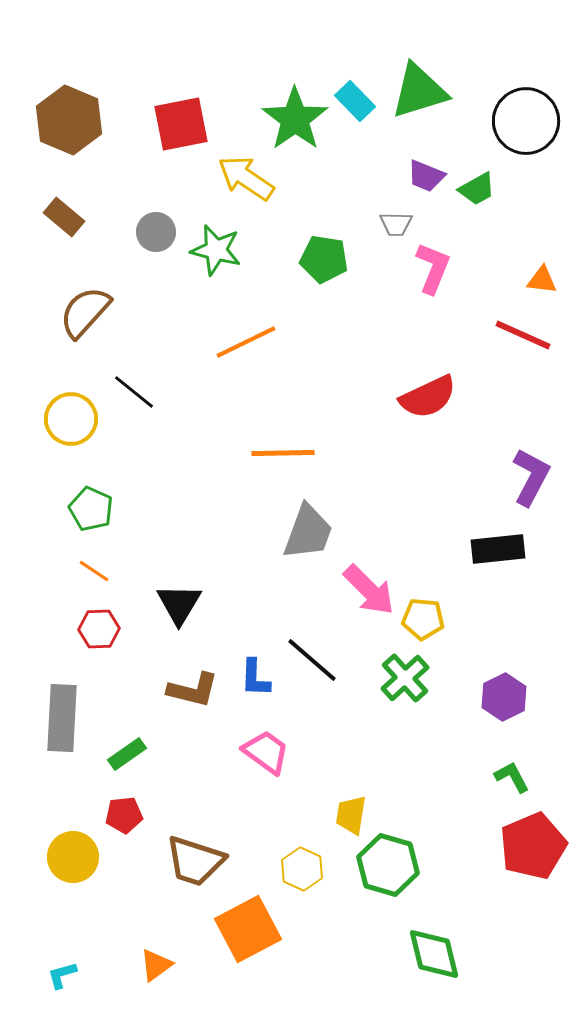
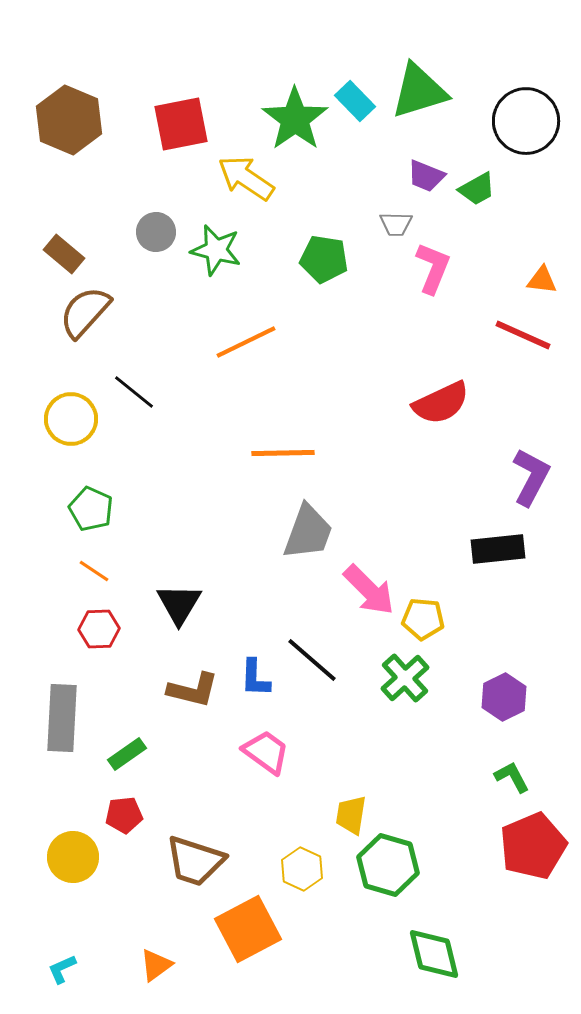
brown rectangle at (64, 217): moved 37 px down
red semicircle at (428, 397): moved 13 px right, 6 px down
cyan L-shape at (62, 975): moved 6 px up; rotated 8 degrees counterclockwise
